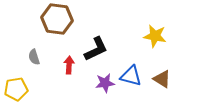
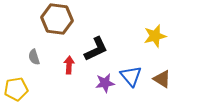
yellow star: rotated 25 degrees counterclockwise
blue triangle: rotated 35 degrees clockwise
